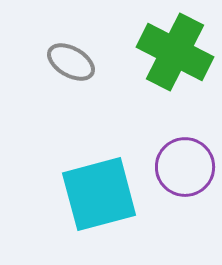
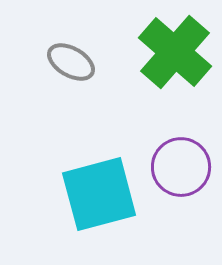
green cross: rotated 14 degrees clockwise
purple circle: moved 4 px left
